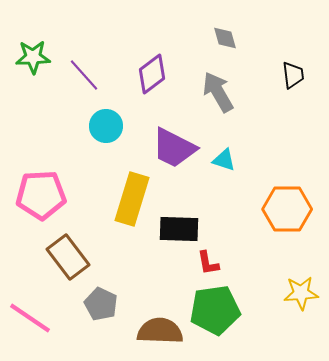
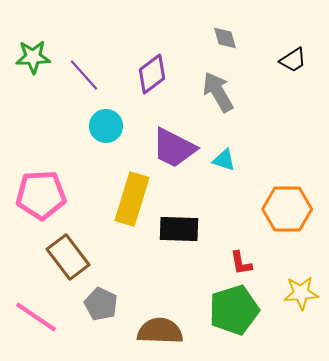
black trapezoid: moved 15 px up; rotated 64 degrees clockwise
red L-shape: moved 33 px right
green pentagon: moved 19 px right; rotated 9 degrees counterclockwise
pink line: moved 6 px right, 1 px up
